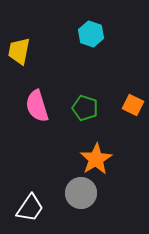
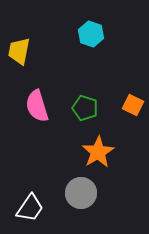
orange star: moved 2 px right, 7 px up
